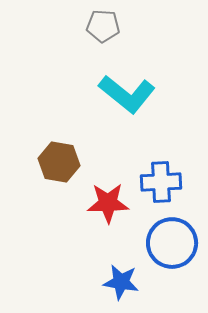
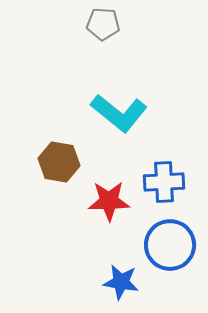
gray pentagon: moved 2 px up
cyan L-shape: moved 8 px left, 19 px down
blue cross: moved 3 px right
red star: moved 1 px right, 2 px up
blue circle: moved 2 px left, 2 px down
